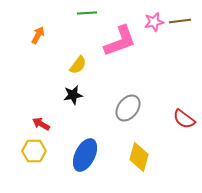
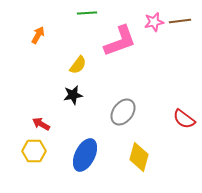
gray ellipse: moved 5 px left, 4 px down
